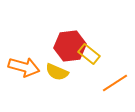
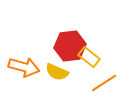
yellow rectangle: moved 3 px down
orange line: moved 11 px left
